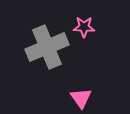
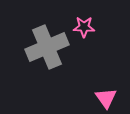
pink triangle: moved 25 px right
